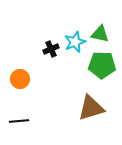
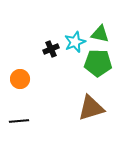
green pentagon: moved 4 px left, 2 px up
